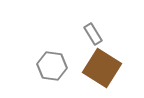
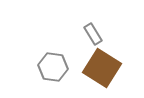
gray hexagon: moved 1 px right, 1 px down
